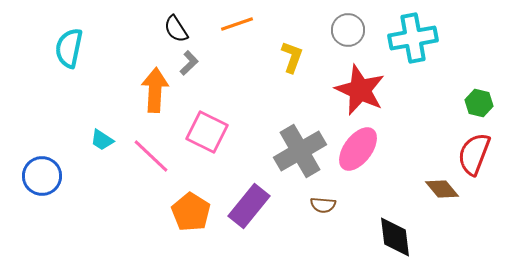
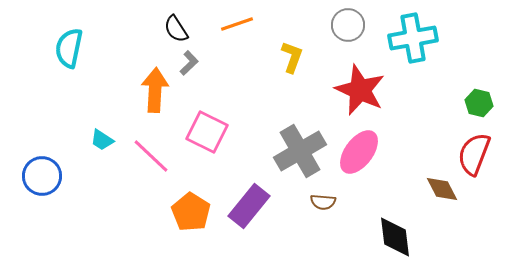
gray circle: moved 5 px up
pink ellipse: moved 1 px right, 3 px down
brown diamond: rotated 12 degrees clockwise
brown semicircle: moved 3 px up
